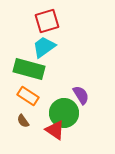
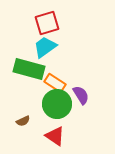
red square: moved 2 px down
cyan trapezoid: moved 1 px right
orange rectangle: moved 27 px right, 13 px up
green circle: moved 7 px left, 9 px up
brown semicircle: rotated 80 degrees counterclockwise
red triangle: moved 6 px down
